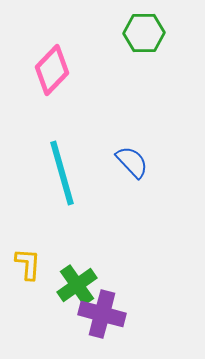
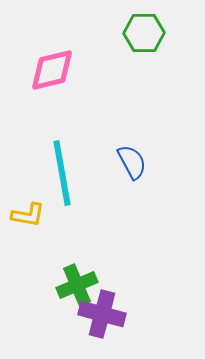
pink diamond: rotated 33 degrees clockwise
blue semicircle: rotated 15 degrees clockwise
cyan line: rotated 6 degrees clockwise
yellow L-shape: moved 49 px up; rotated 96 degrees clockwise
green cross: rotated 12 degrees clockwise
